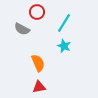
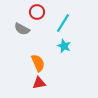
cyan line: moved 1 px left
red triangle: moved 4 px up
